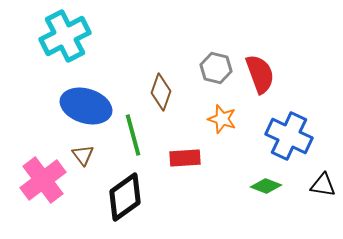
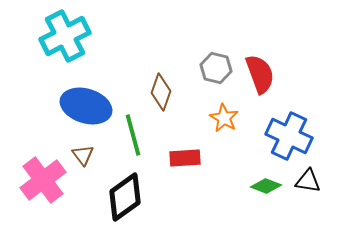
orange star: moved 2 px right, 1 px up; rotated 12 degrees clockwise
black triangle: moved 15 px left, 4 px up
